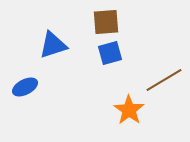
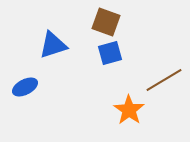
brown square: rotated 24 degrees clockwise
